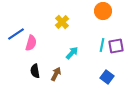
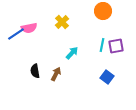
pink semicircle: moved 2 px left, 15 px up; rotated 63 degrees clockwise
